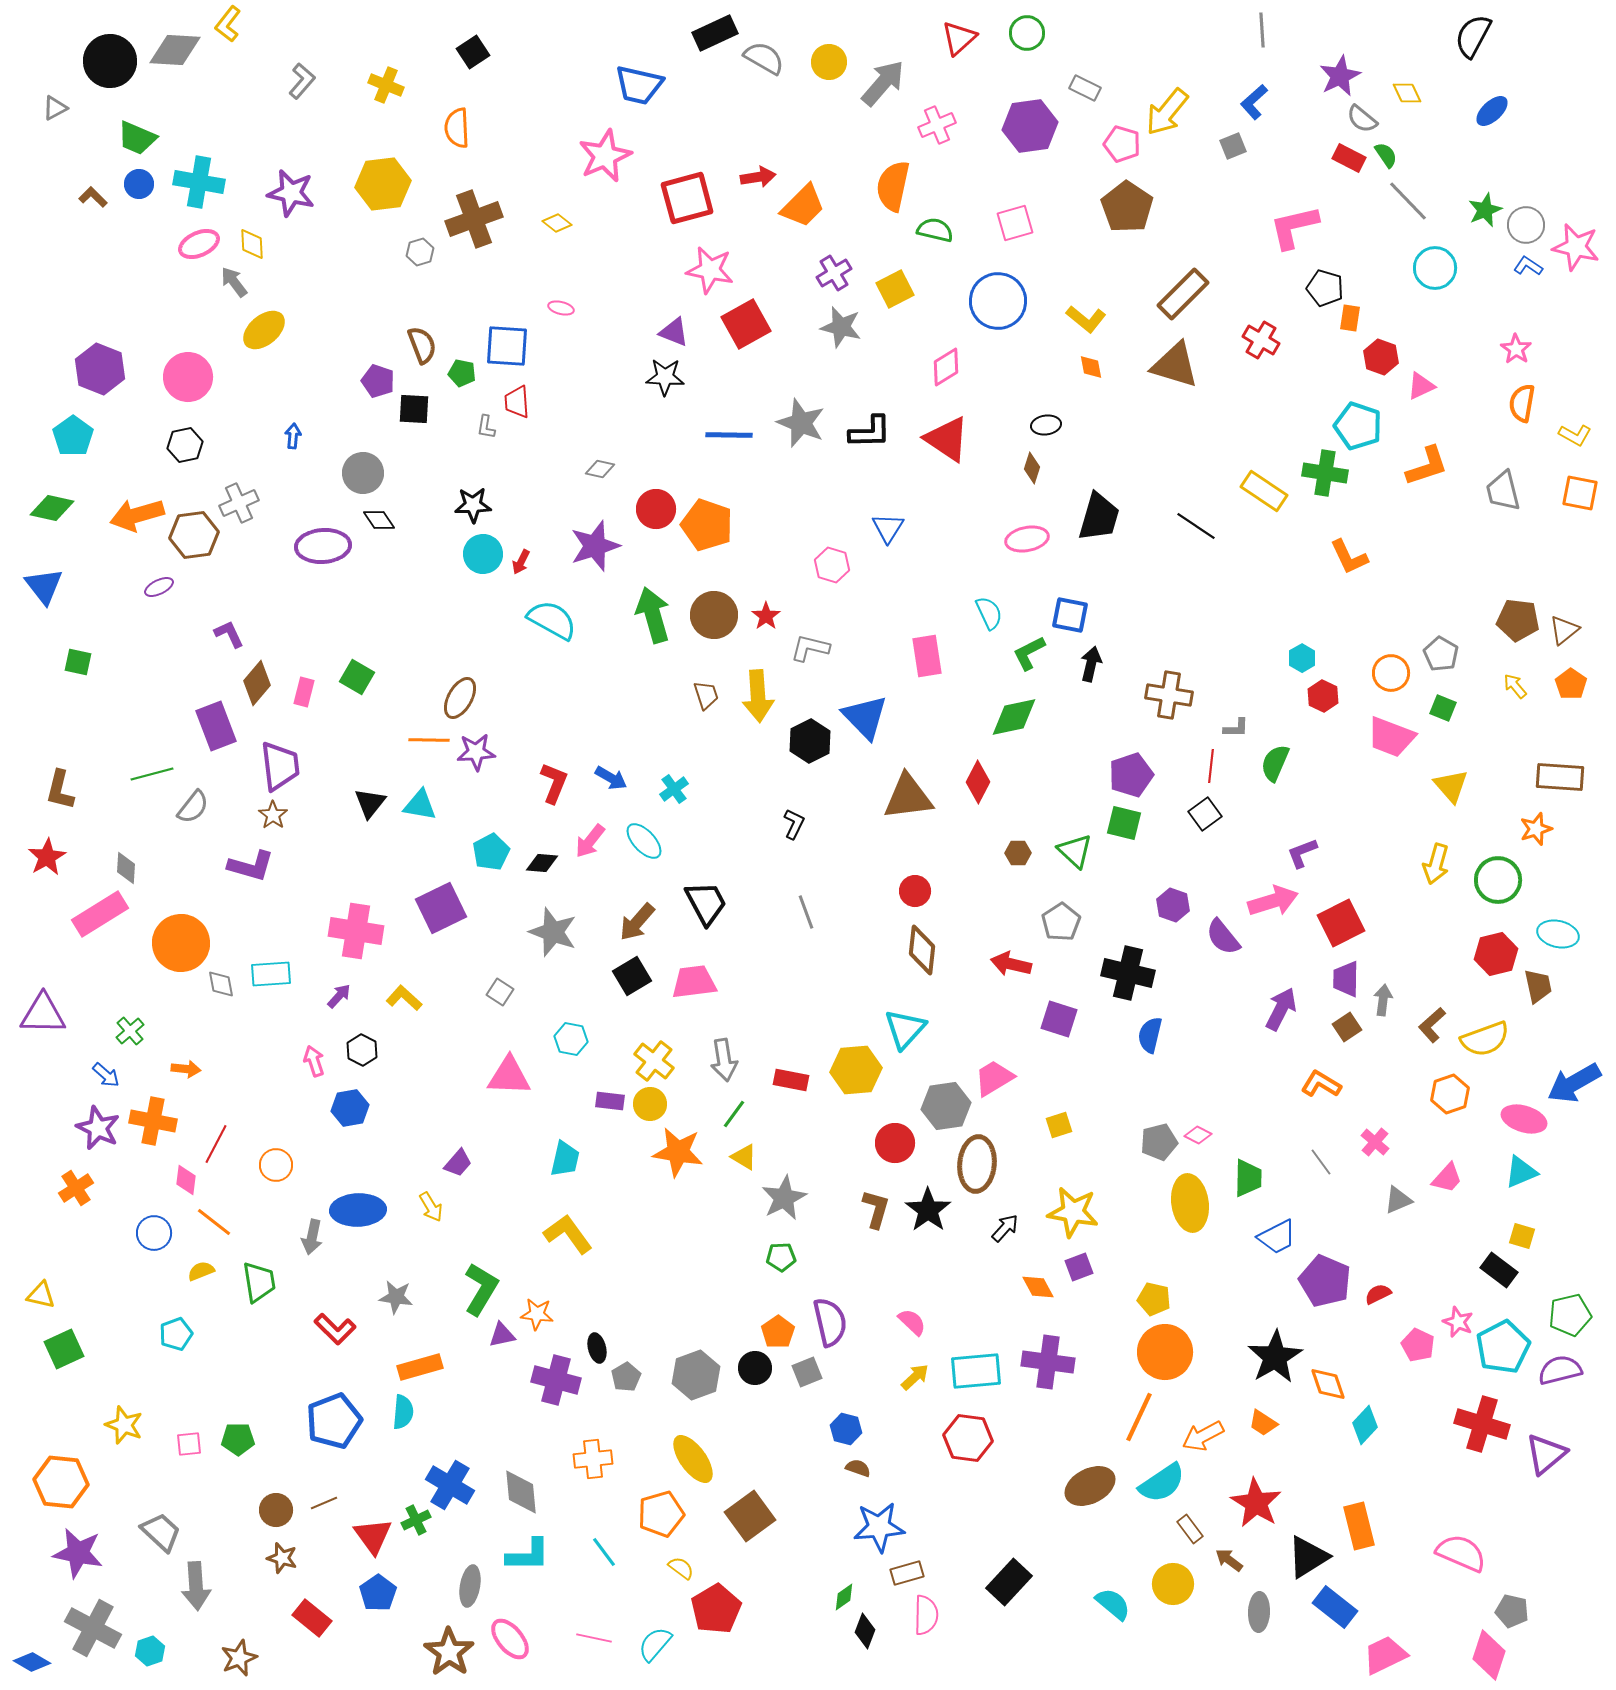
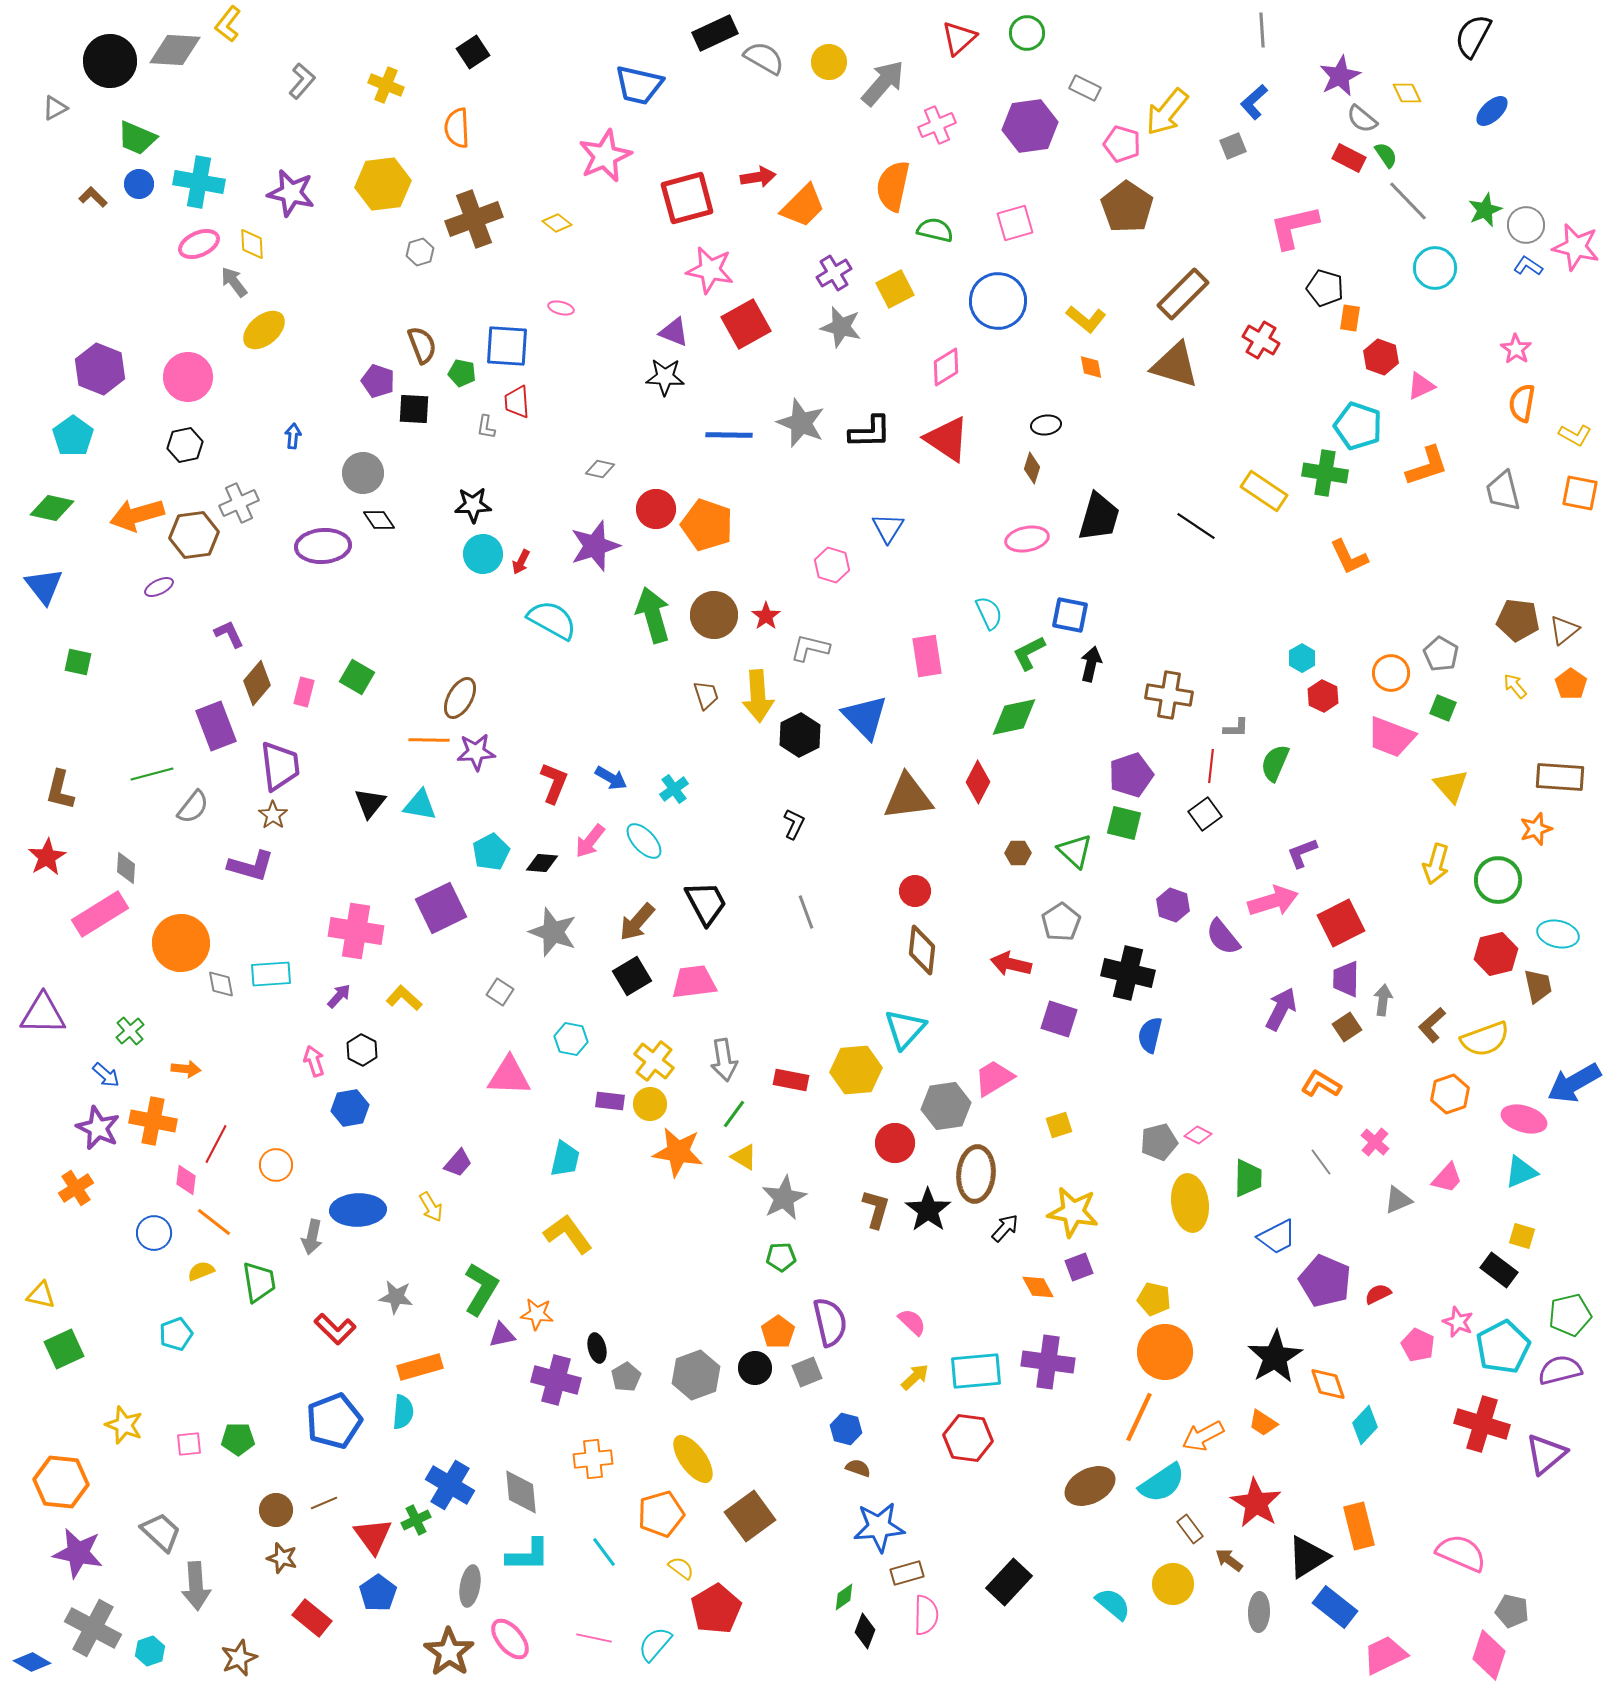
black hexagon at (810, 741): moved 10 px left, 6 px up
brown ellipse at (977, 1164): moved 1 px left, 10 px down
